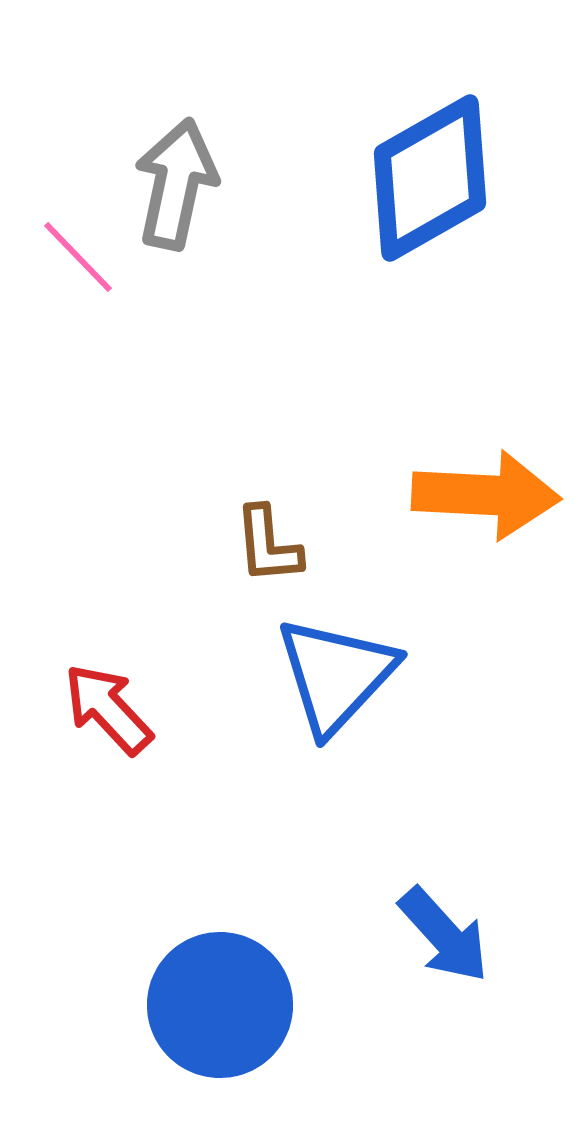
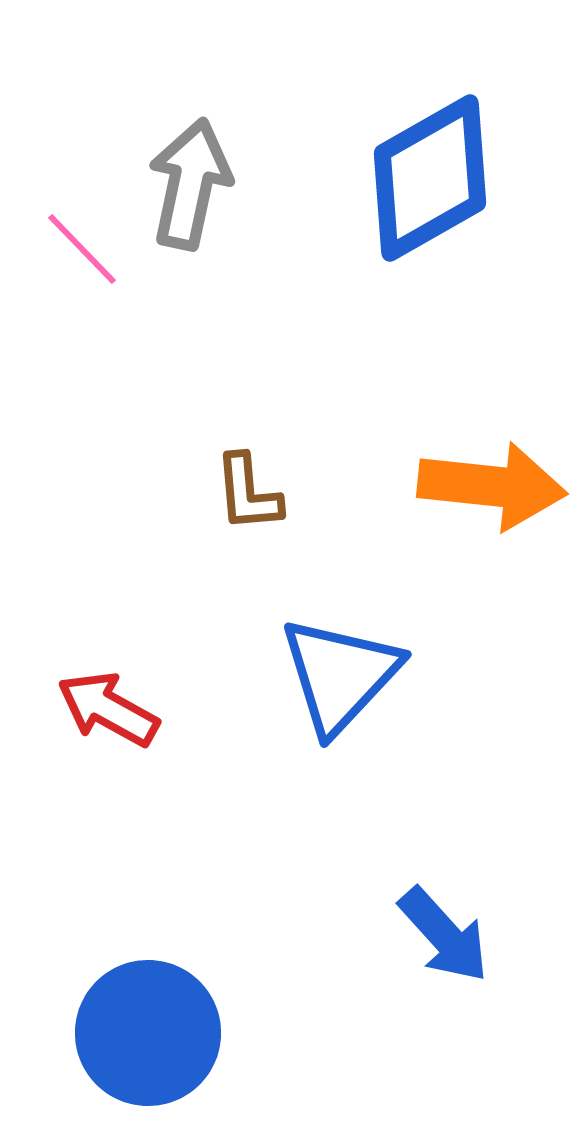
gray arrow: moved 14 px right
pink line: moved 4 px right, 8 px up
orange arrow: moved 6 px right, 9 px up; rotated 3 degrees clockwise
brown L-shape: moved 20 px left, 52 px up
blue triangle: moved 4 px right
red arrow: rotated 18 degrees counterclockwise
blue circle: moved 72 px left, 28 px down
